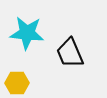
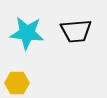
black trapezoid: moved 6 px right, 22 px up; rotated 72 degrees counterclockwise
